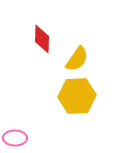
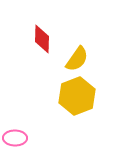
yellow hexagon: rotated 18 degrees counterclockwise
